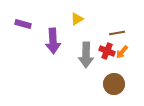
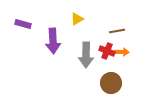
brown line: moved 2 px up
orange arrow: rotated 128 degrees counterclockwise
brown circle: moved 3 px left, 1 px up
